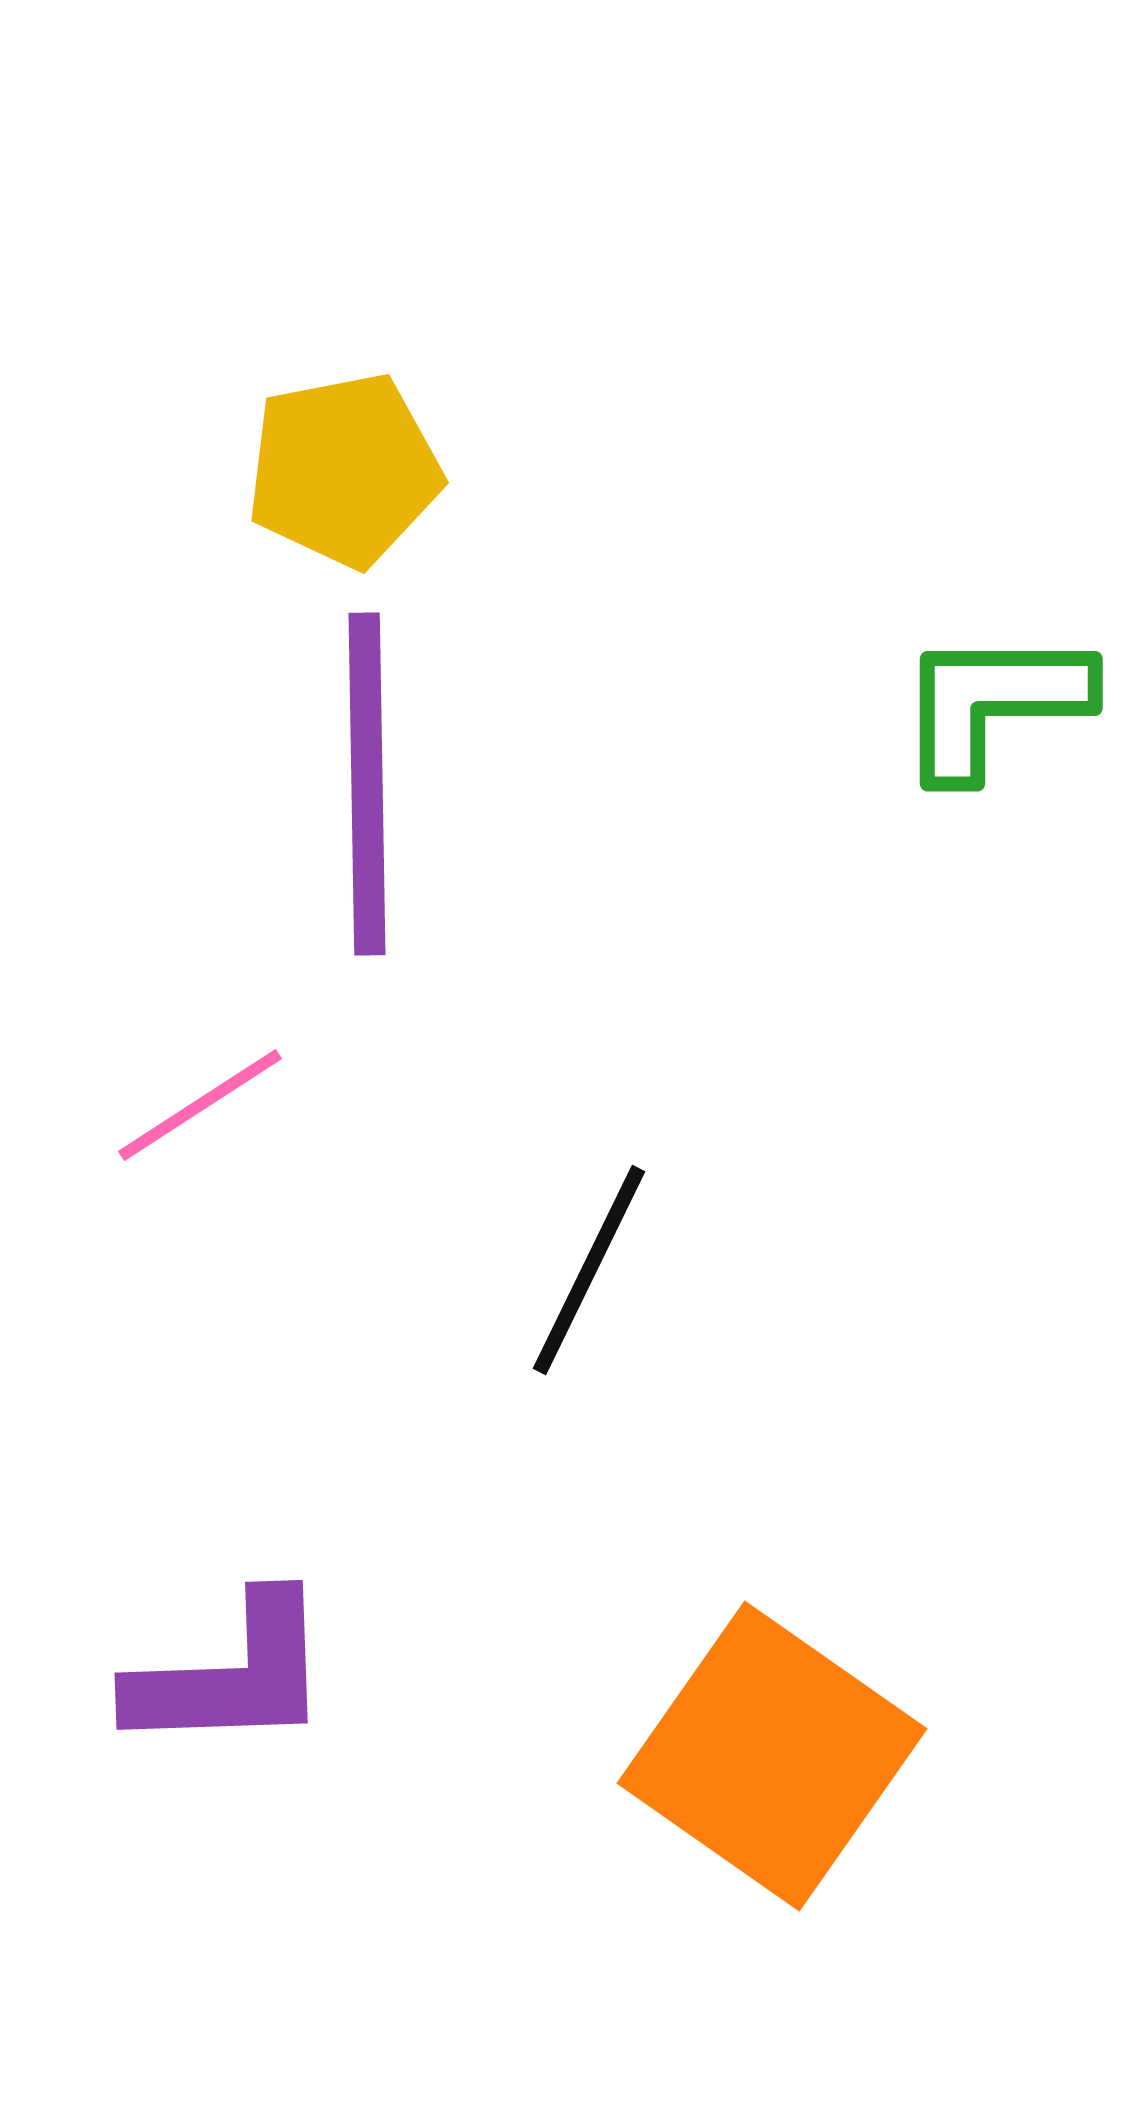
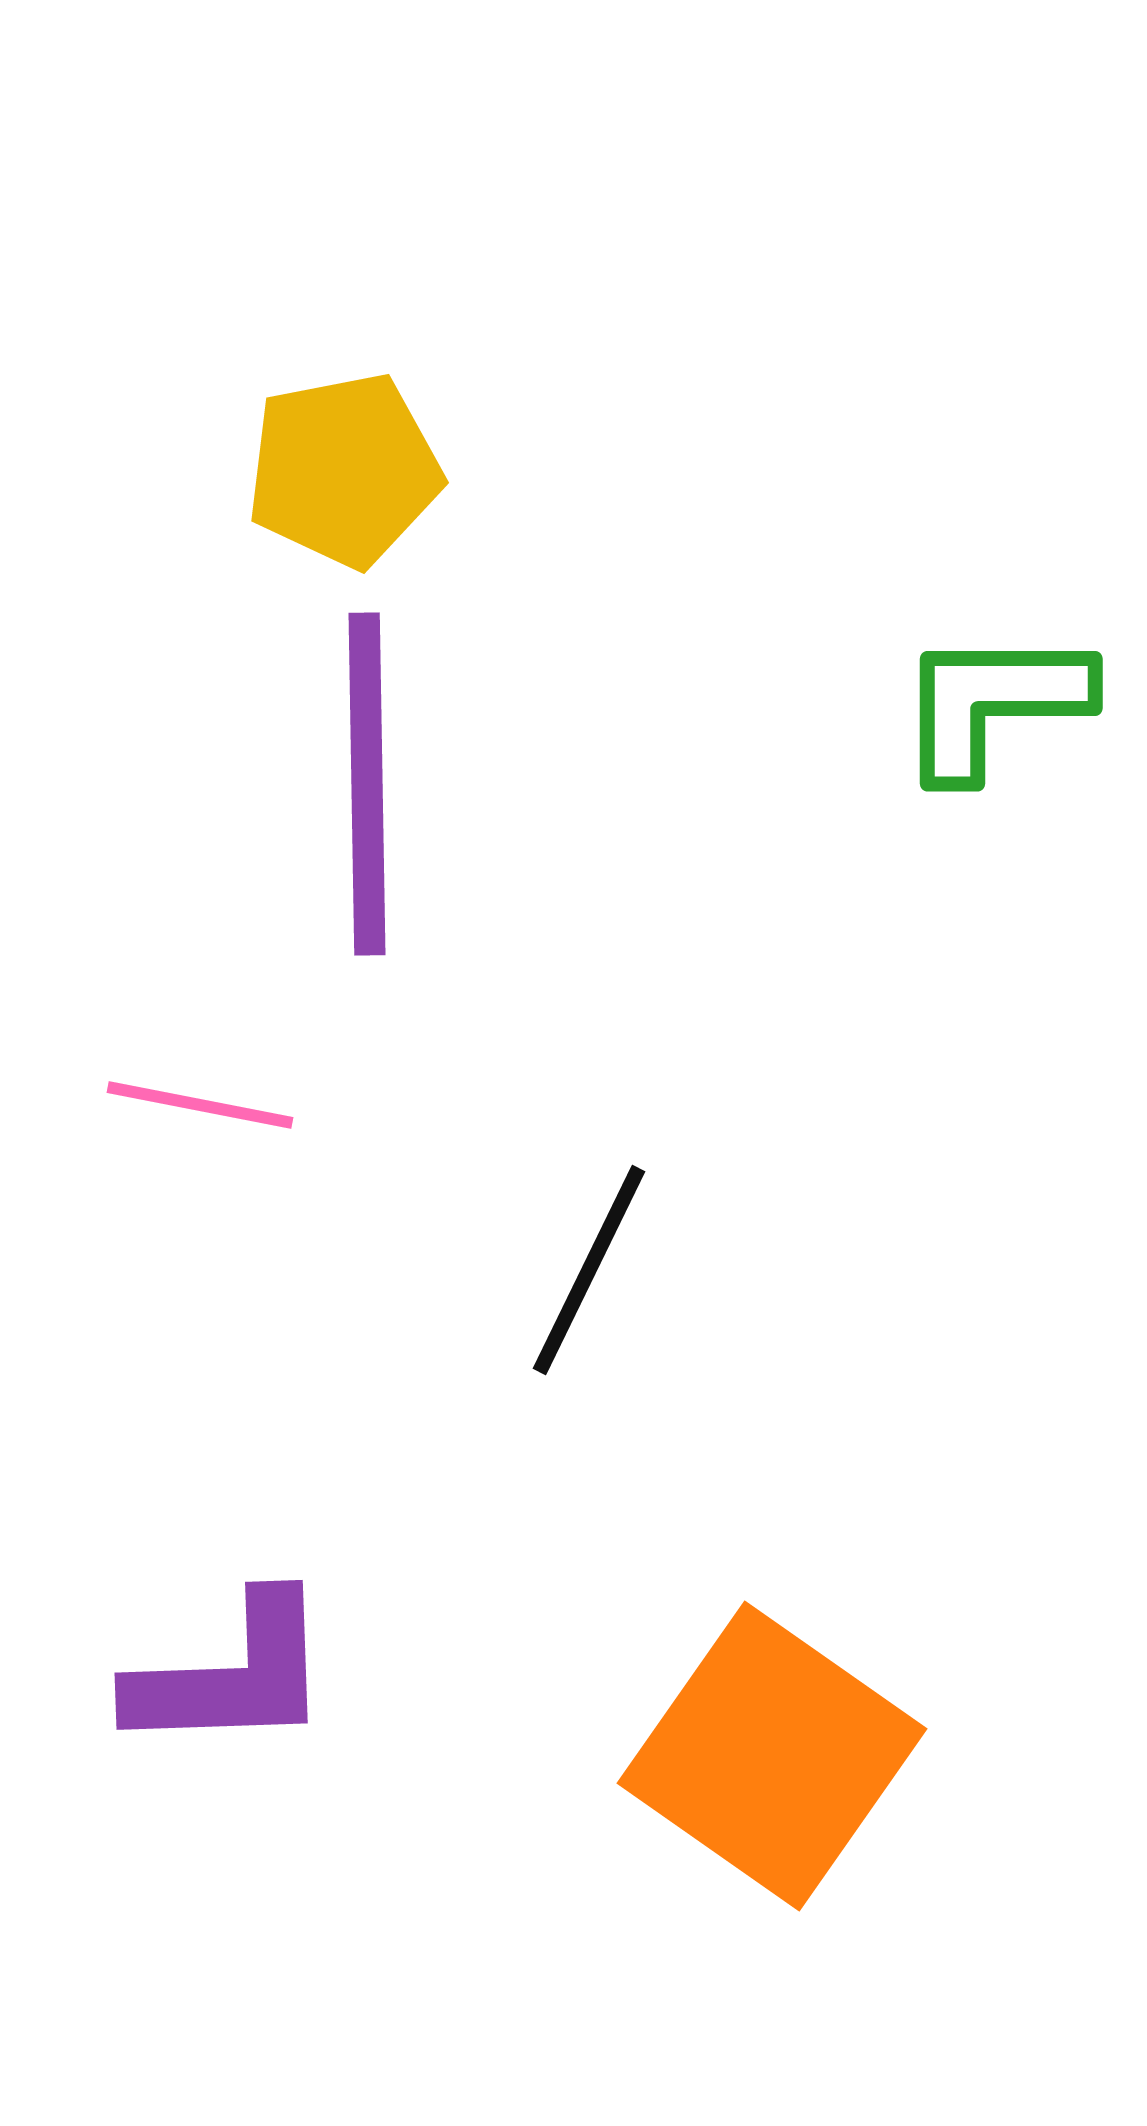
pink line: rotated 44 degrees clockwise
